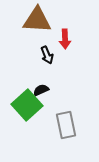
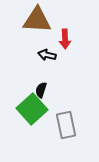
black arrow: rotated 126 degrees clockwise
black semicircle: rotated 49 degrees counterclockwise
green square: moved 5 px right, 4 px down
